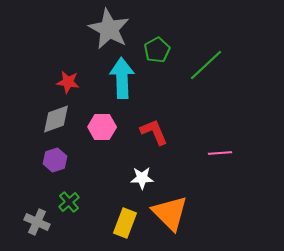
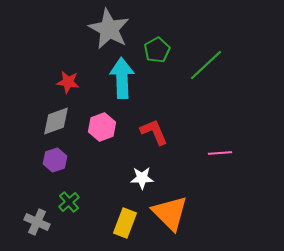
gray diamond: moved 2 px down
pink hexagon: rotated 20 degrees counterclockwise
